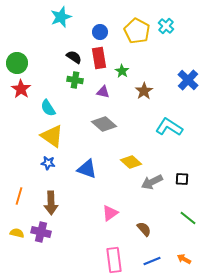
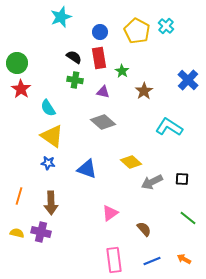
gray diamond: moved 1 px left, 2 px up
